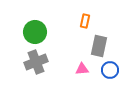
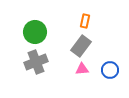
gray rectangle: moved 18 px left; rotated 25 degrees clockwise
